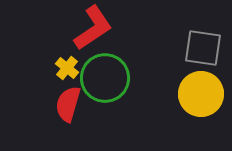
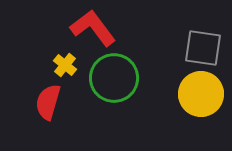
red L-shape: rotated 93 degrees counterclockwise
yellow cross: moved 2 px left, 3 px up
green circle: moved 9 px right
red semicircle: moved 20 px left, 2 px up
